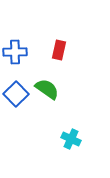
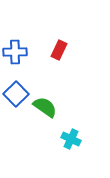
red rectangle: rotated 12 degrees clockwise
green semicircle: moved 2 px left, 18 px down
